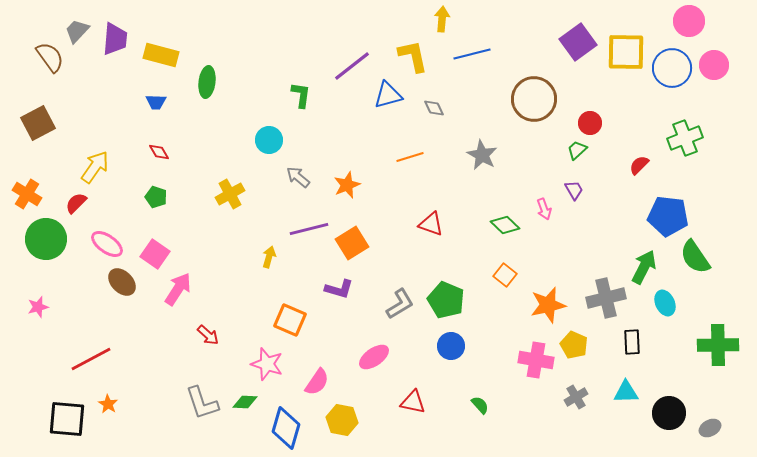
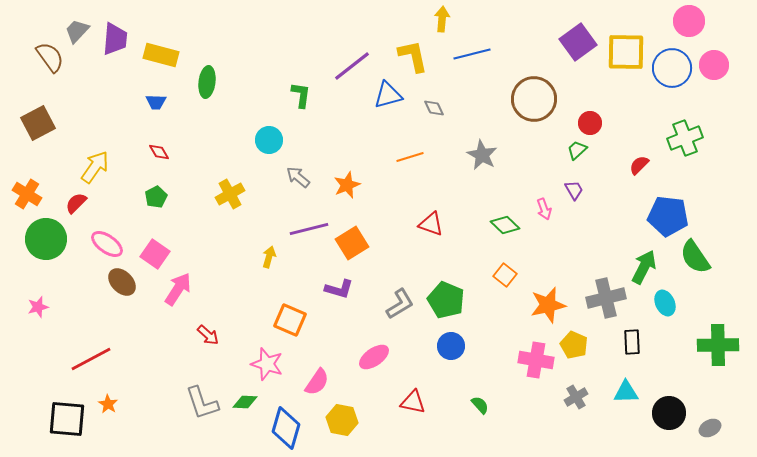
green pentagon at (156, 197): rotated 25 degrees clockwise
